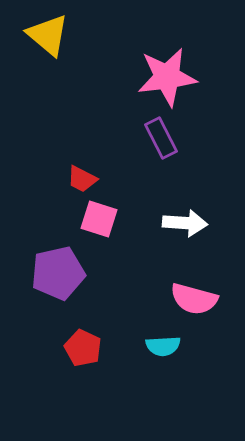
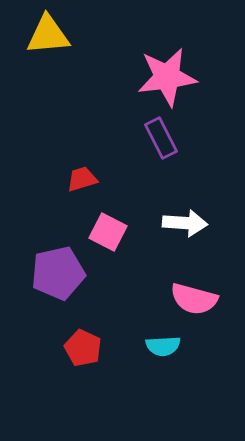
yellow triangle: rotated 45 degrees counterclockwise
red trapezoid: rotated 136 degrees clockwise
pink square: moved 9 px right, 13 px down; rotated 9 degrees clockwise
